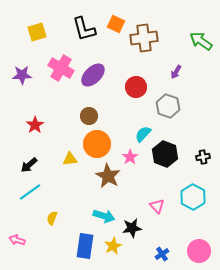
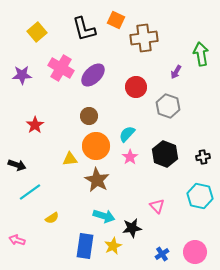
orange square: moved 4 px up
yellow square: rotated 24 degrees counterclockwise
green arrow: moved 13 px down; rotated 45 degrees clockwise
cyan semicircle: moved 16 px left
orange circle: moved 1 px left, 2 px down
black arrow: moved 12 px left; rotated 120 degrees counterclockwise
brown star: moved 11 px left, 4 px down
cyan hexagon: moved 7 px right, 1 px up; rotated 15 degrees counterclockwise
yellow semicircle: rotated 144 degrees counterclockwise
pink circle: moved 4 px left, 1 px down
